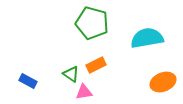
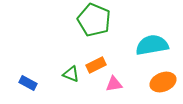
green pentagon: moved 2 px right, 3 px up; rotated 8 degrees clockwise
cyan semicircle: moved 5 px right, 7 px down
green triangle: rotated 12 degrees counterclockwise
blue rectangle: moved 2 px down
pink triangle: moved 30 px right, 8 px up
